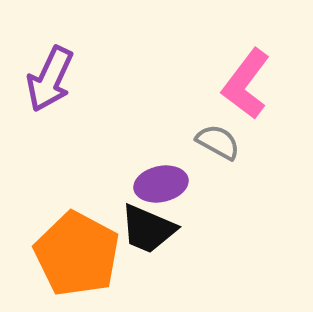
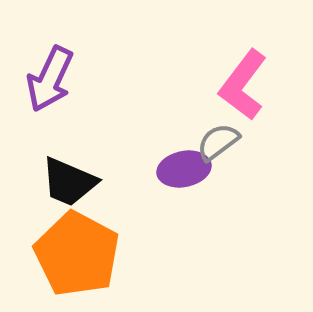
pink L-shape: moved 3 px left, 1 px down
gray semicircle: rotated 66 degrees counterclockwise
purple ellipse: moved 23 px right, 15 px up
black trapezoid: moved 79 px left, 47 px up
